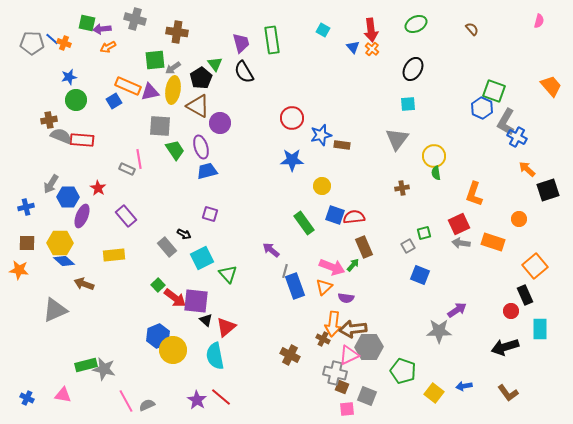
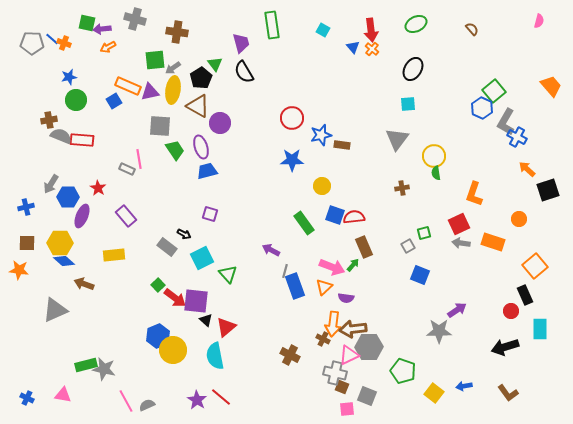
green rectangle at (272, 40): moved 15 px up
green square at (494, 91): rotated 30 degrees clockwise
gray rectangle at (167, 247): rotated 12 degrees counterclockwise
purple arrow at (271, 250): rotated 12 degrees counterclockwise
